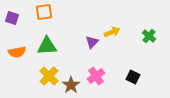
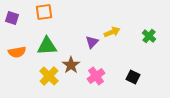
brown star: moved 20 px up
